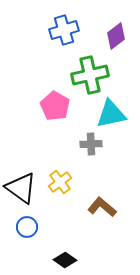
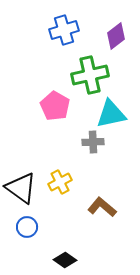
gray cross: moved 2 px right, 2 px up
yellow cross: rotated 10 degrees clockwise
